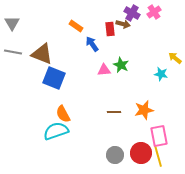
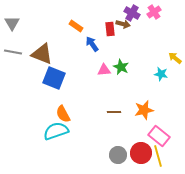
green star: moved 2 px down
pink rectangle: rotated 40 degrees counterclockwise
gray circle: moved 3 px right
